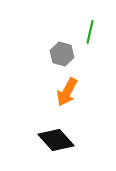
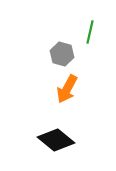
orange arrow: moved 3 px up
black diamond: rotated 9 degrees counterclockwise
